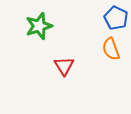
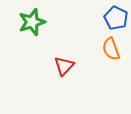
green star: moved 7 px left, 4 px up
red triangle: rotated 15 degrees clockwise
